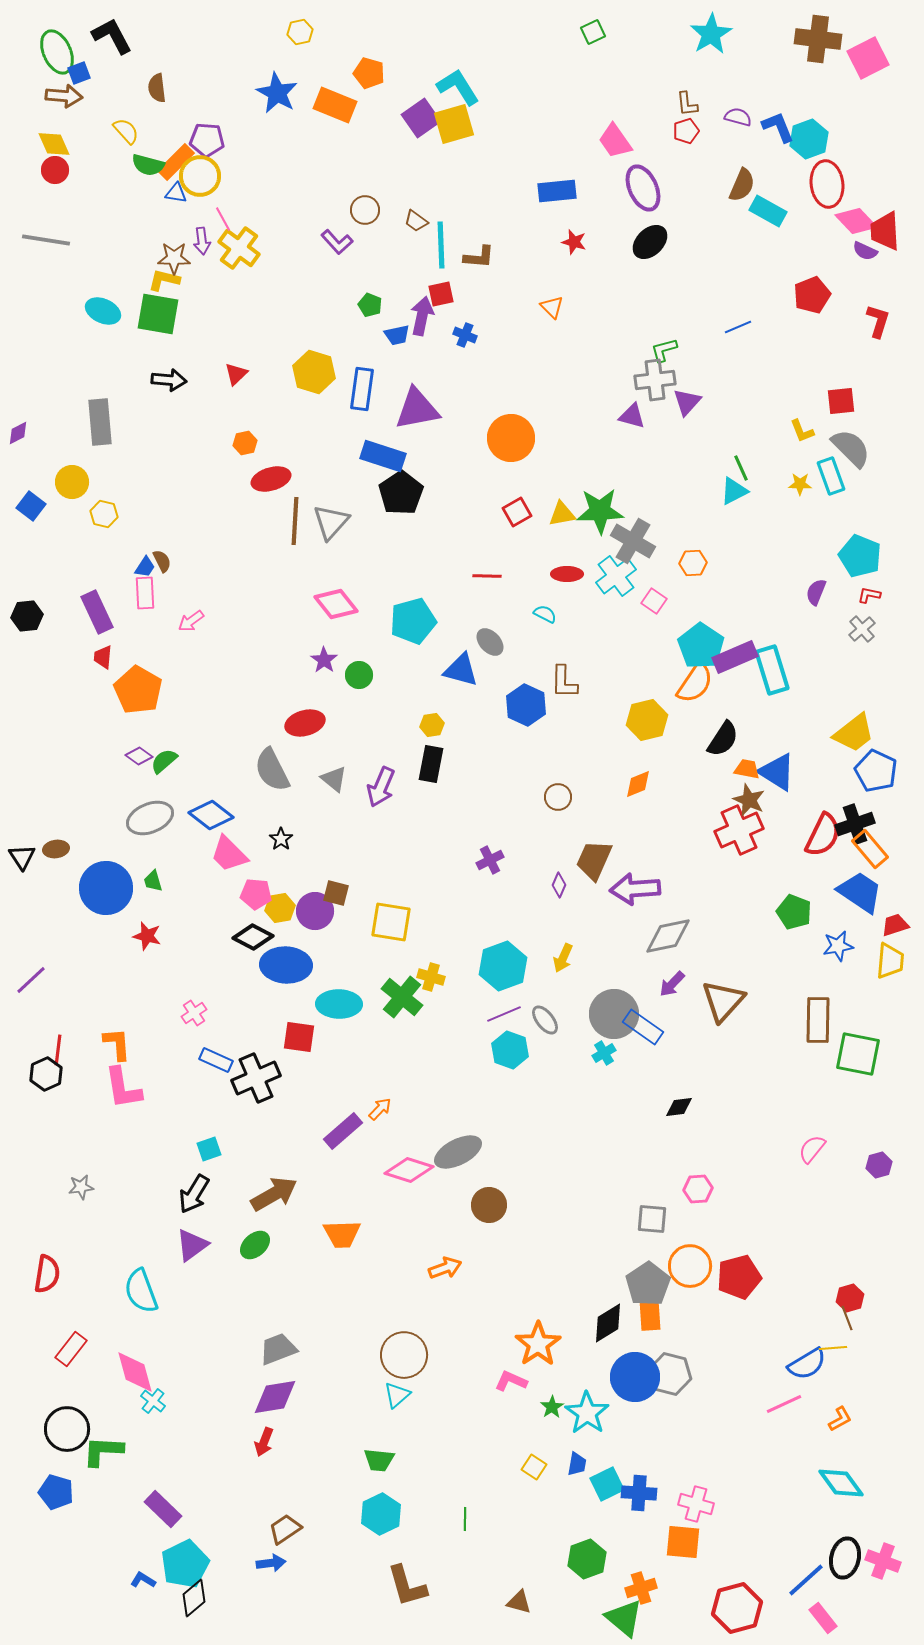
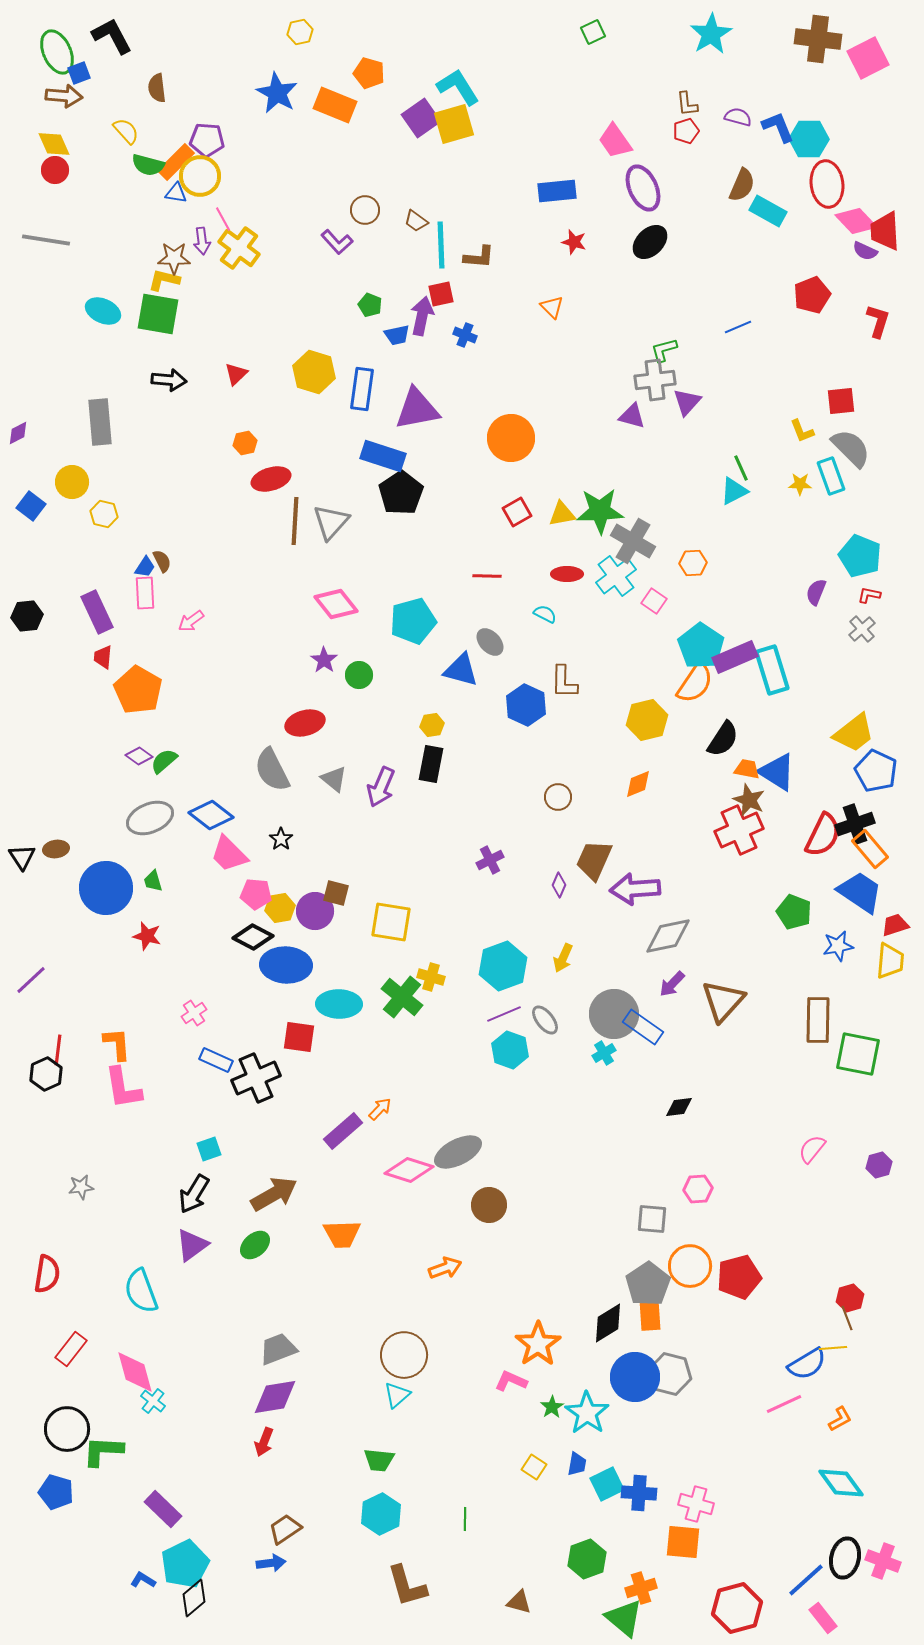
cyan hexagon at (809, 139): rotated 21 degrees clockwise
